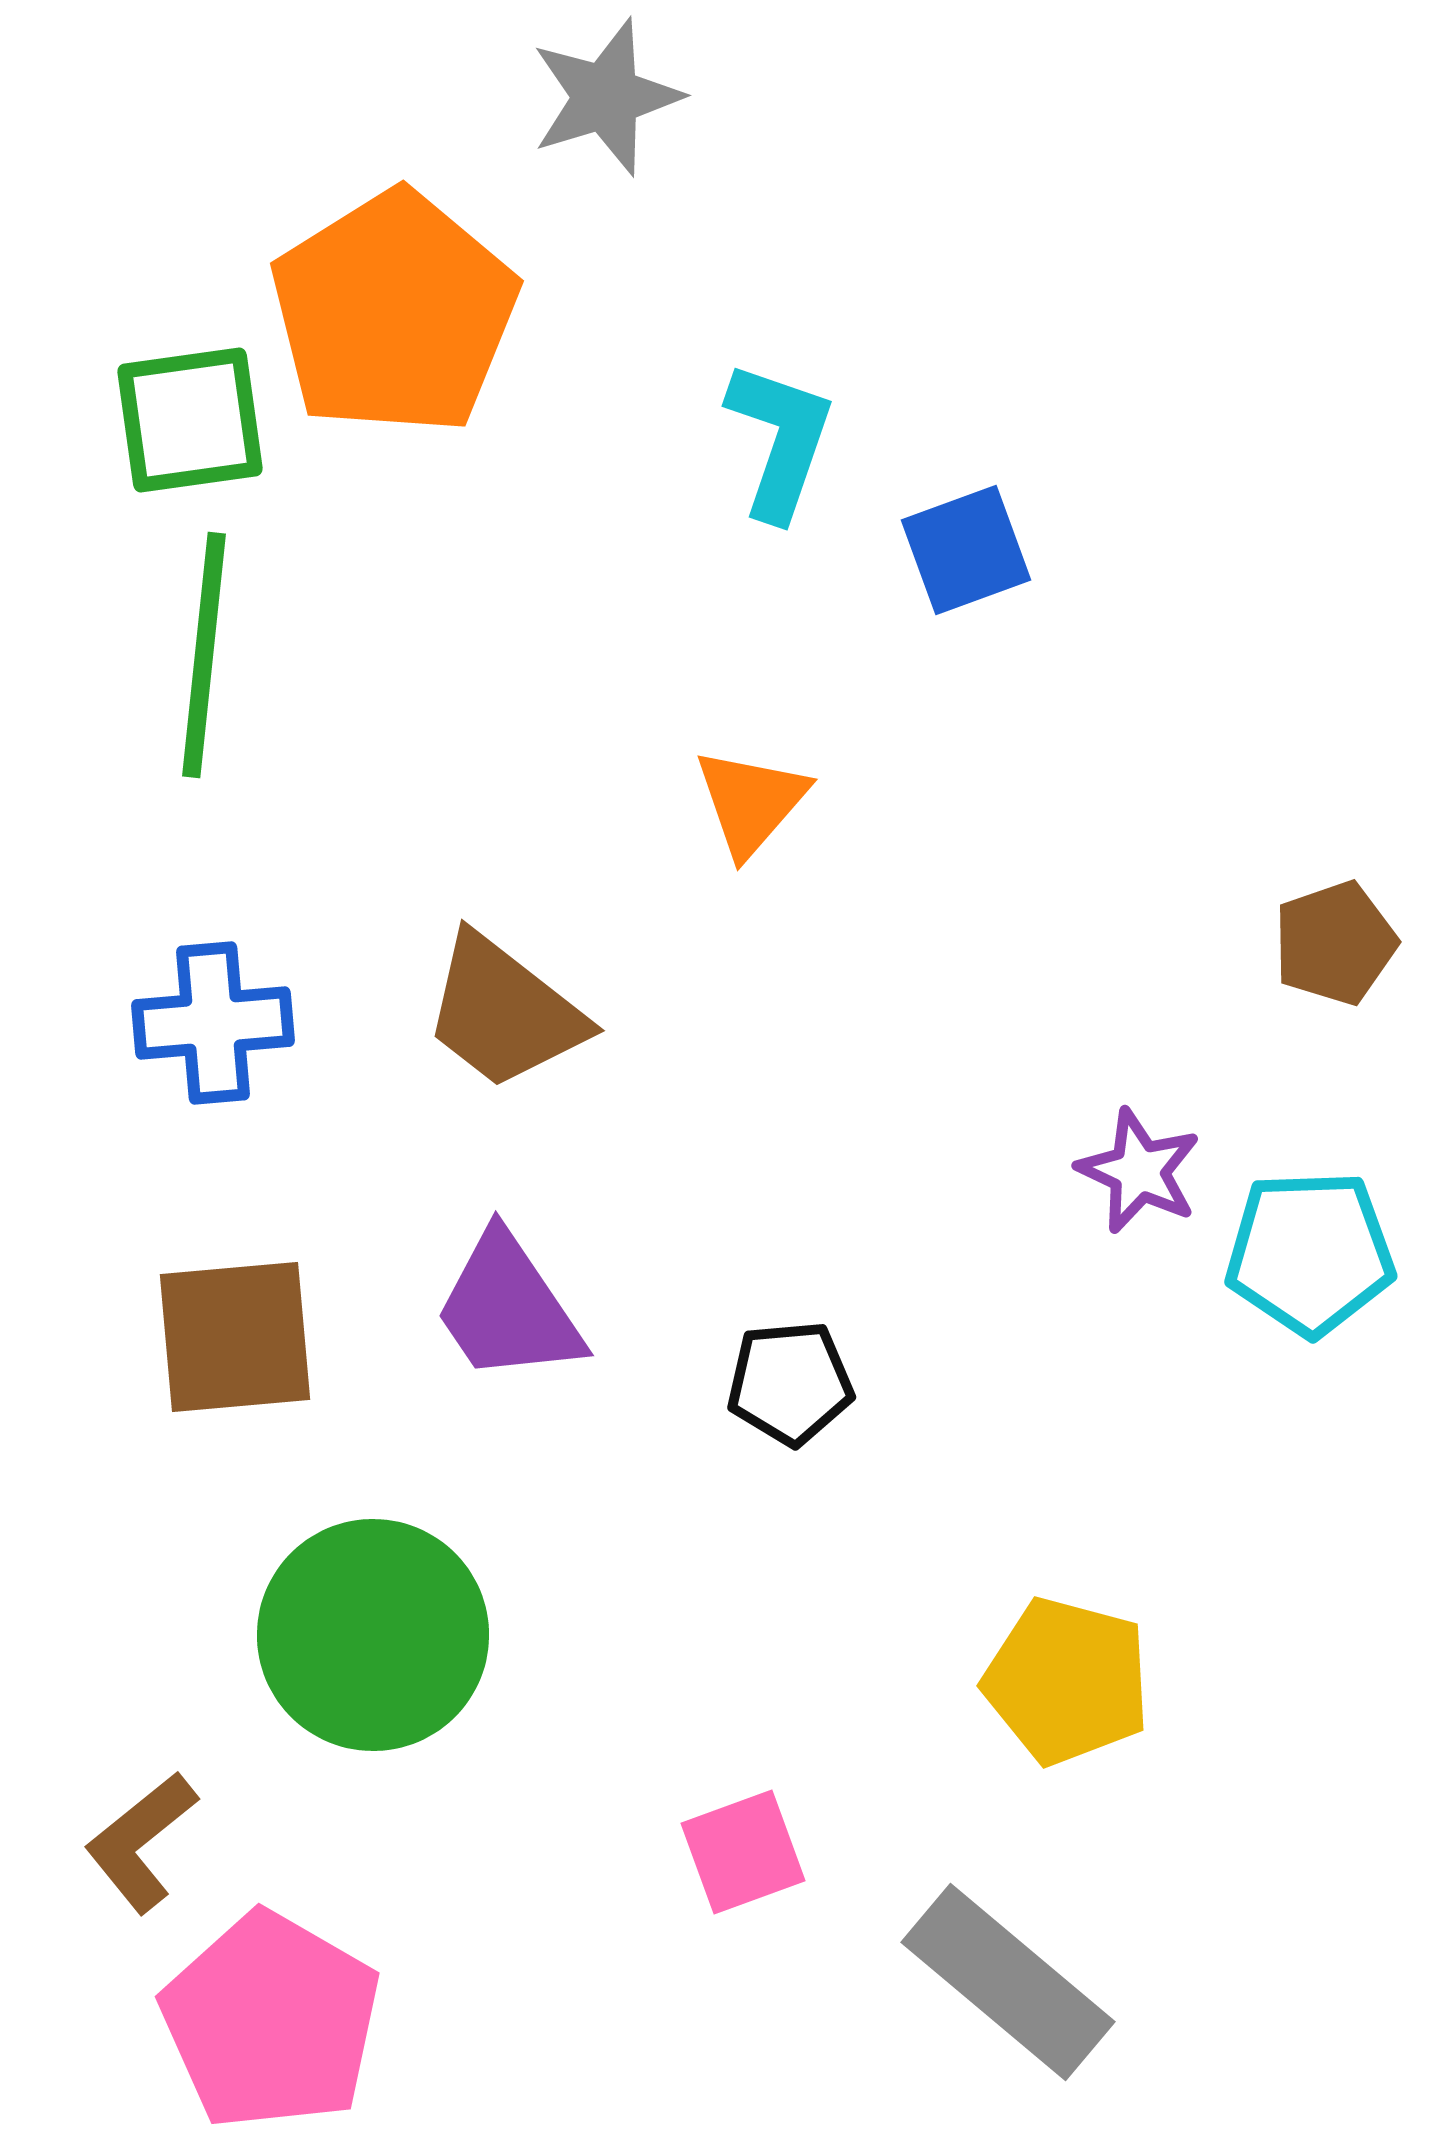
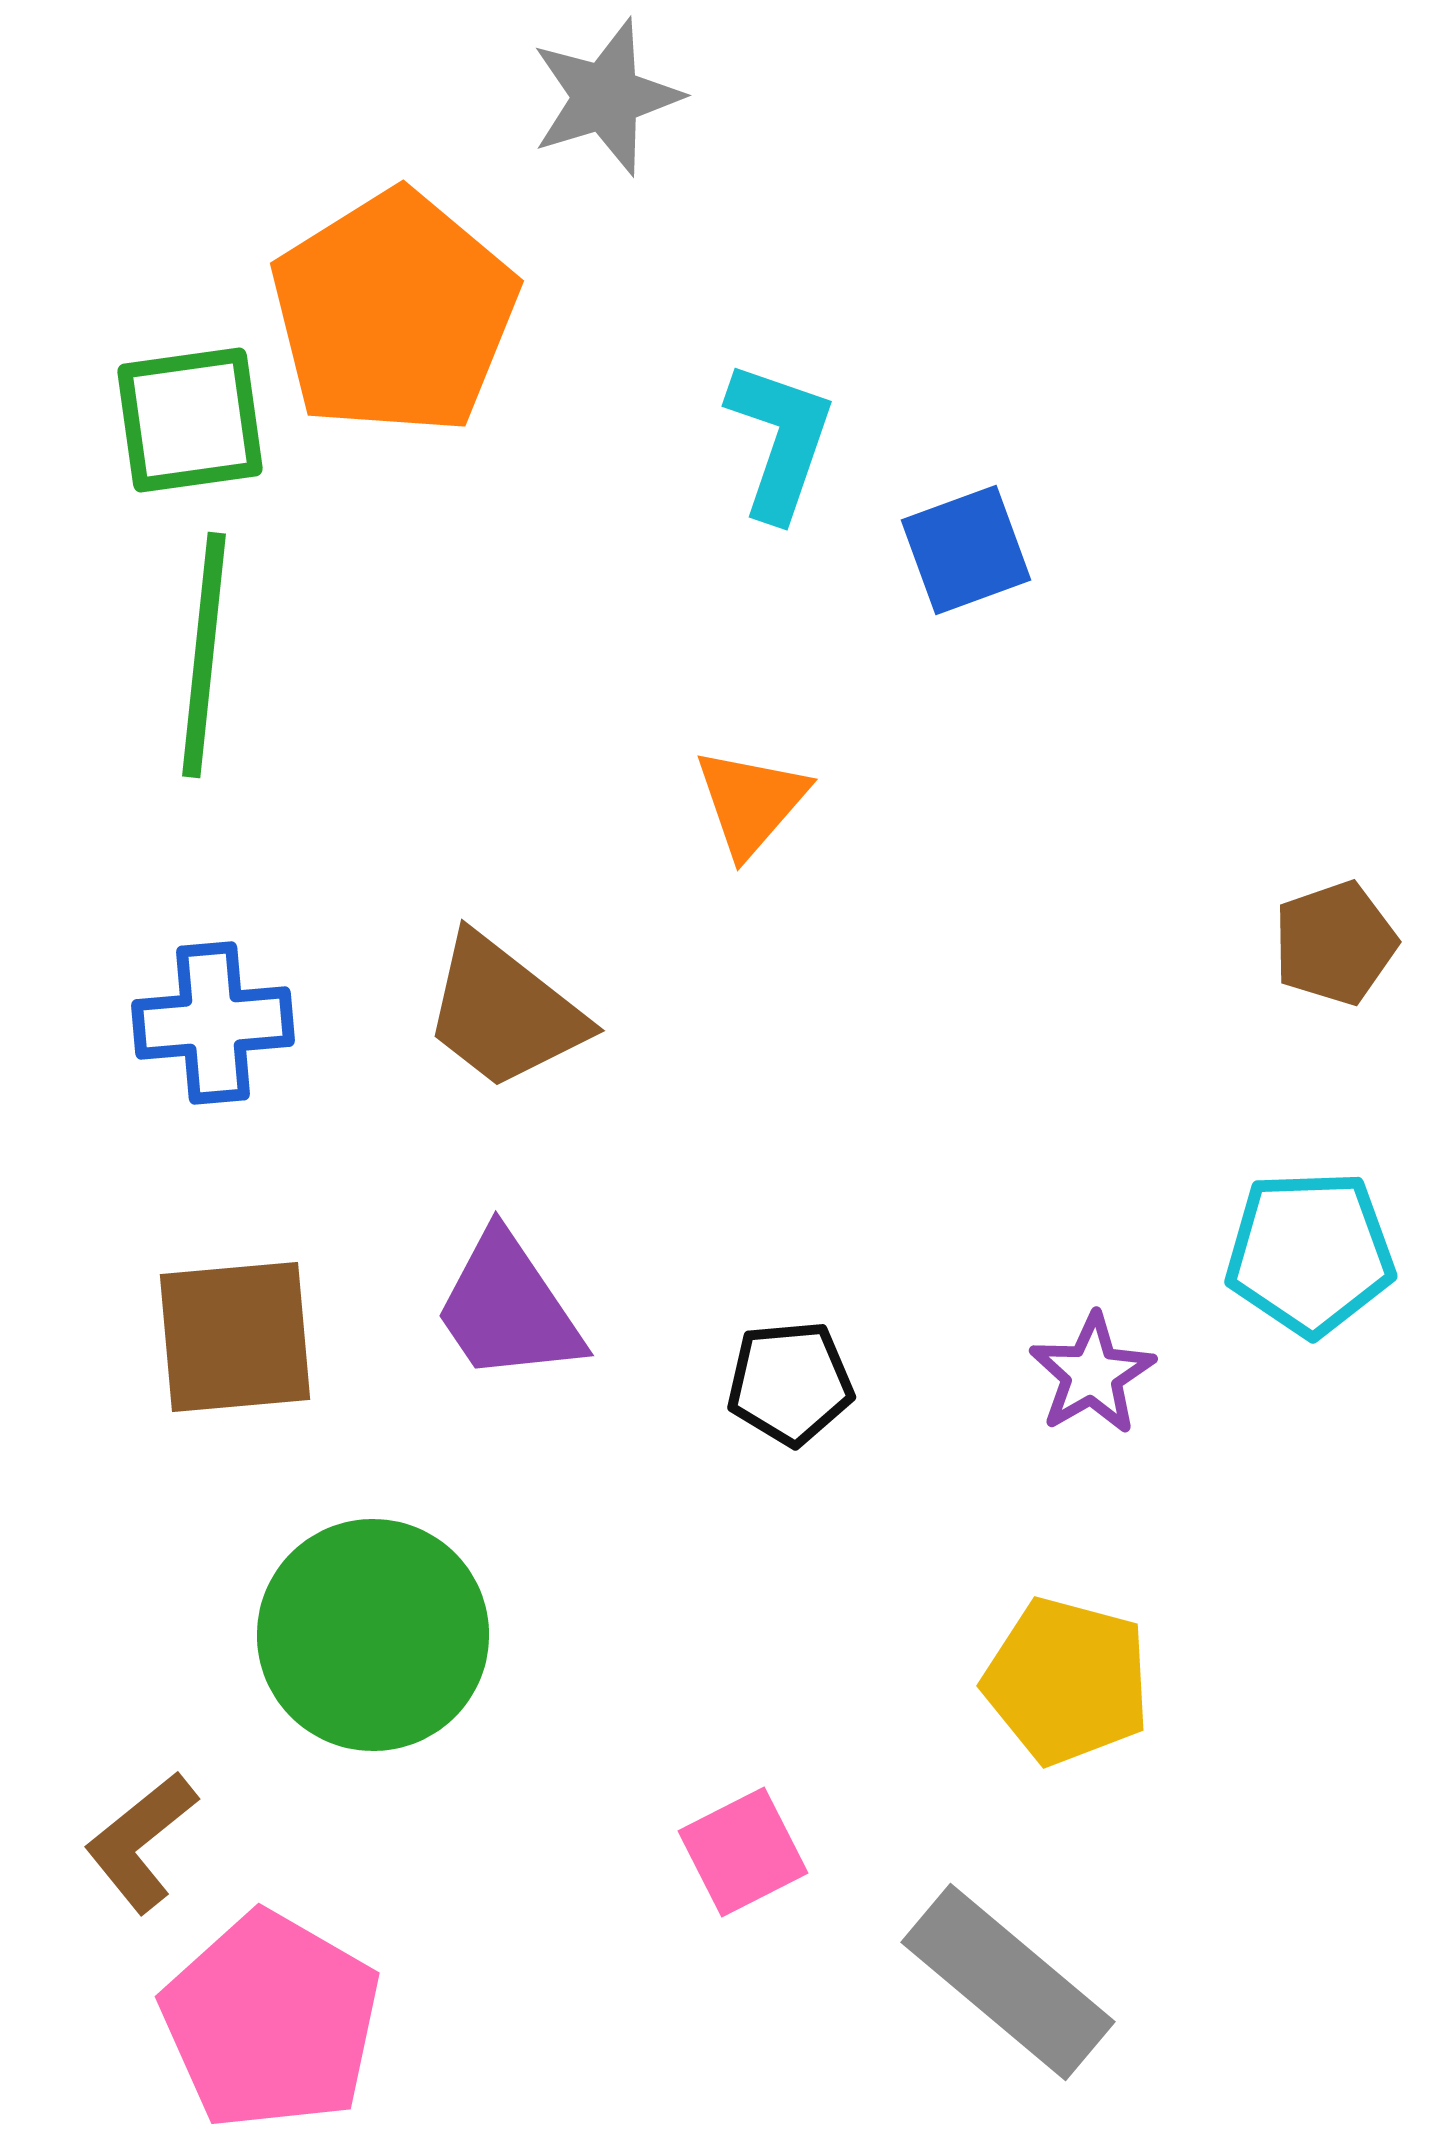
purple star: moved 47 px left, 203 px down; rotated 17 degrees clockwise
pink square: rotated 7 degrees counterclockwise
